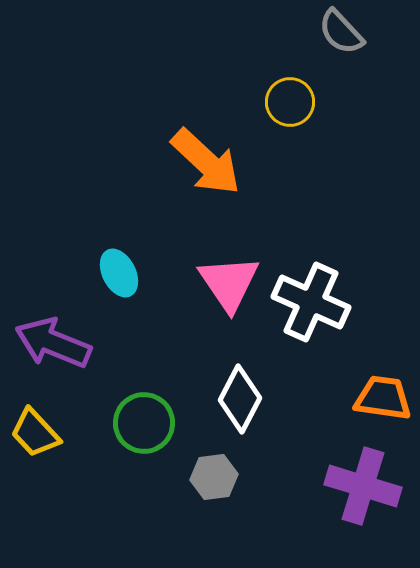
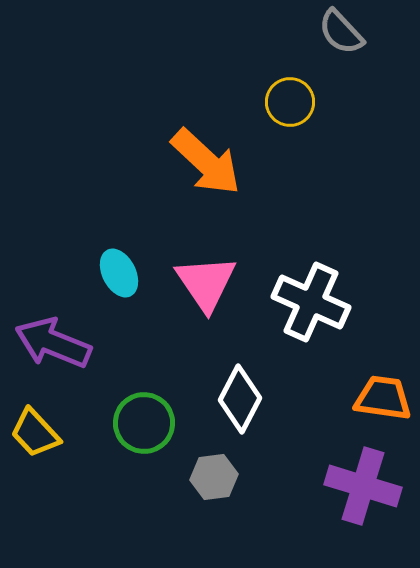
pink triangle: moved 23 px left
